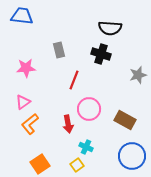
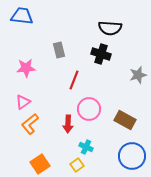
red arrow: rotated 12 degrees clockwise
